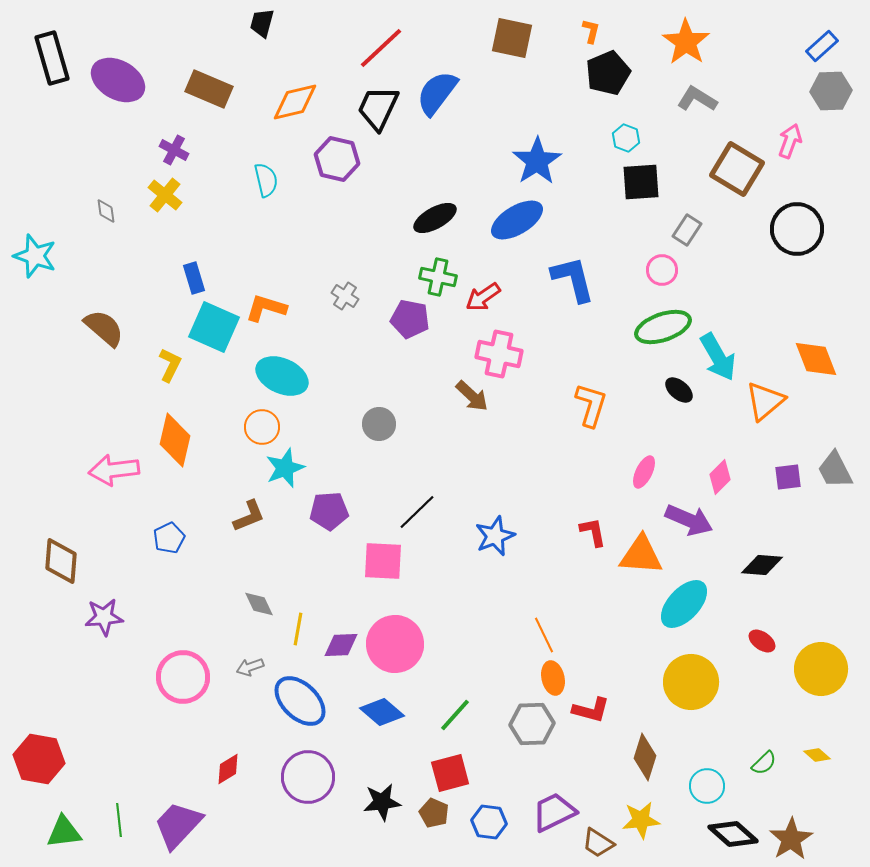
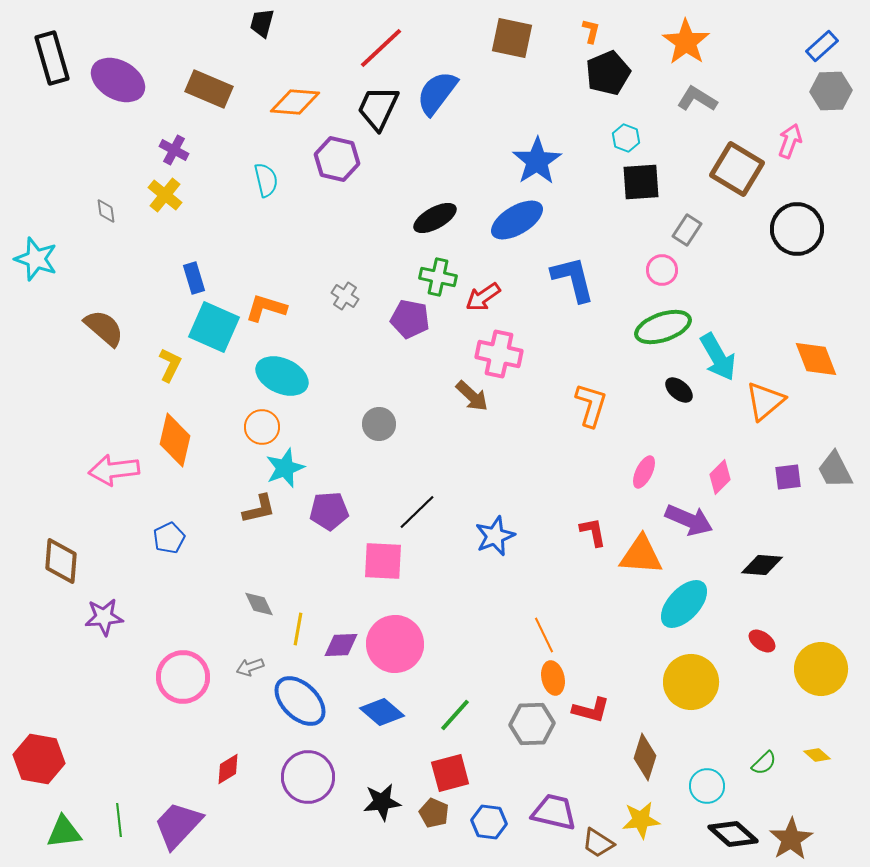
orange diamond at (295, 102): rotated 18 degrees clockwise
cyan star at (35, 256): moved 1 px right, 3 px down
brown L-shape at (249, 516): moved 10 px right, 7 px up; rotated 9 degrees clockwise
purple trapezoid at (554, 812): rotated 39 degrees clockwise
